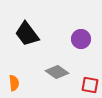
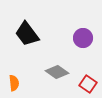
purple circle: moved 2 px right, 1 px up
red square: moved 2 px left, 1 px up; rotated 24 degrees clockwise
